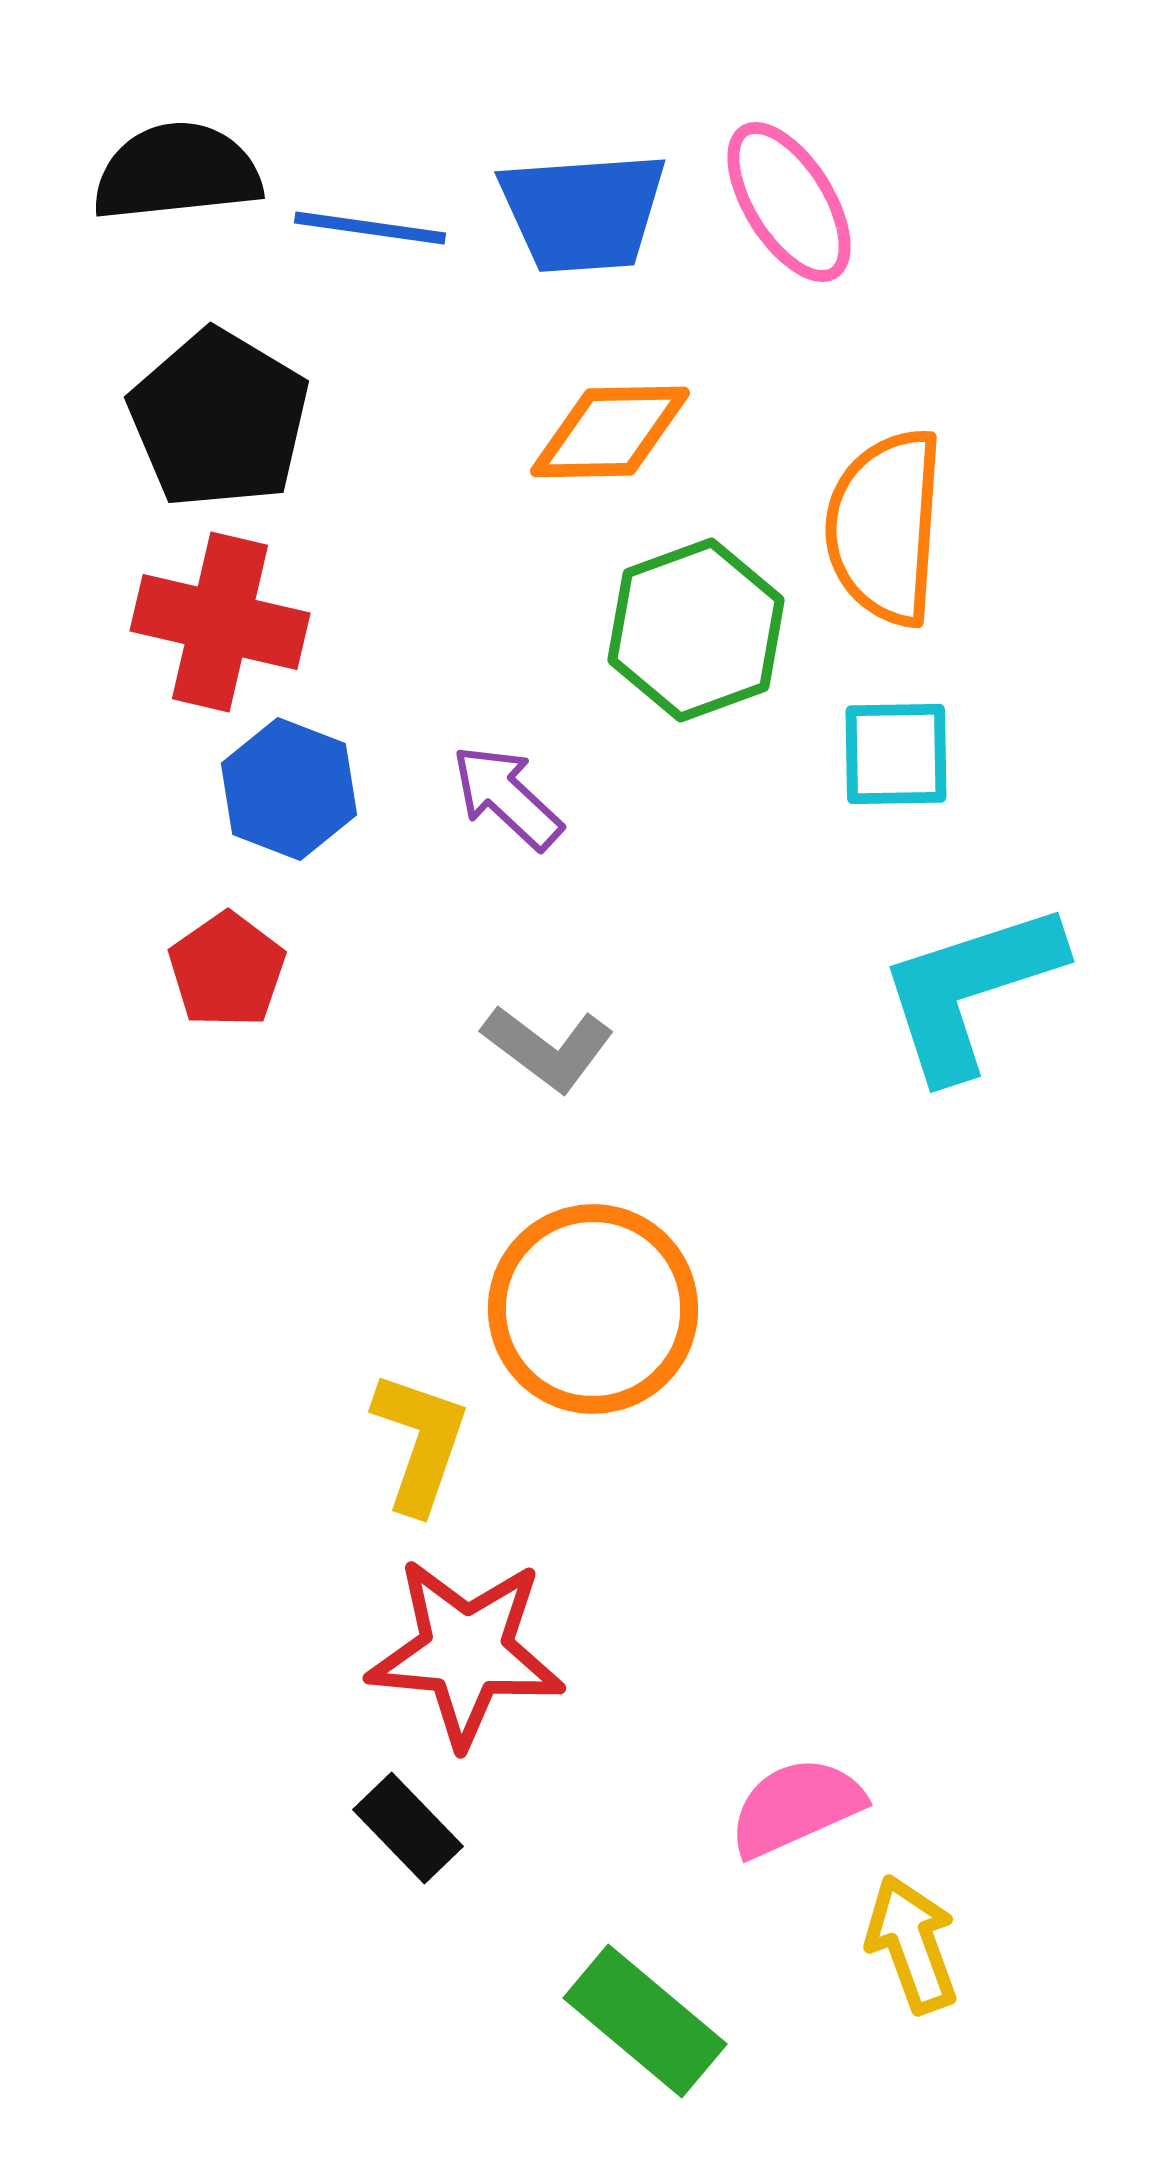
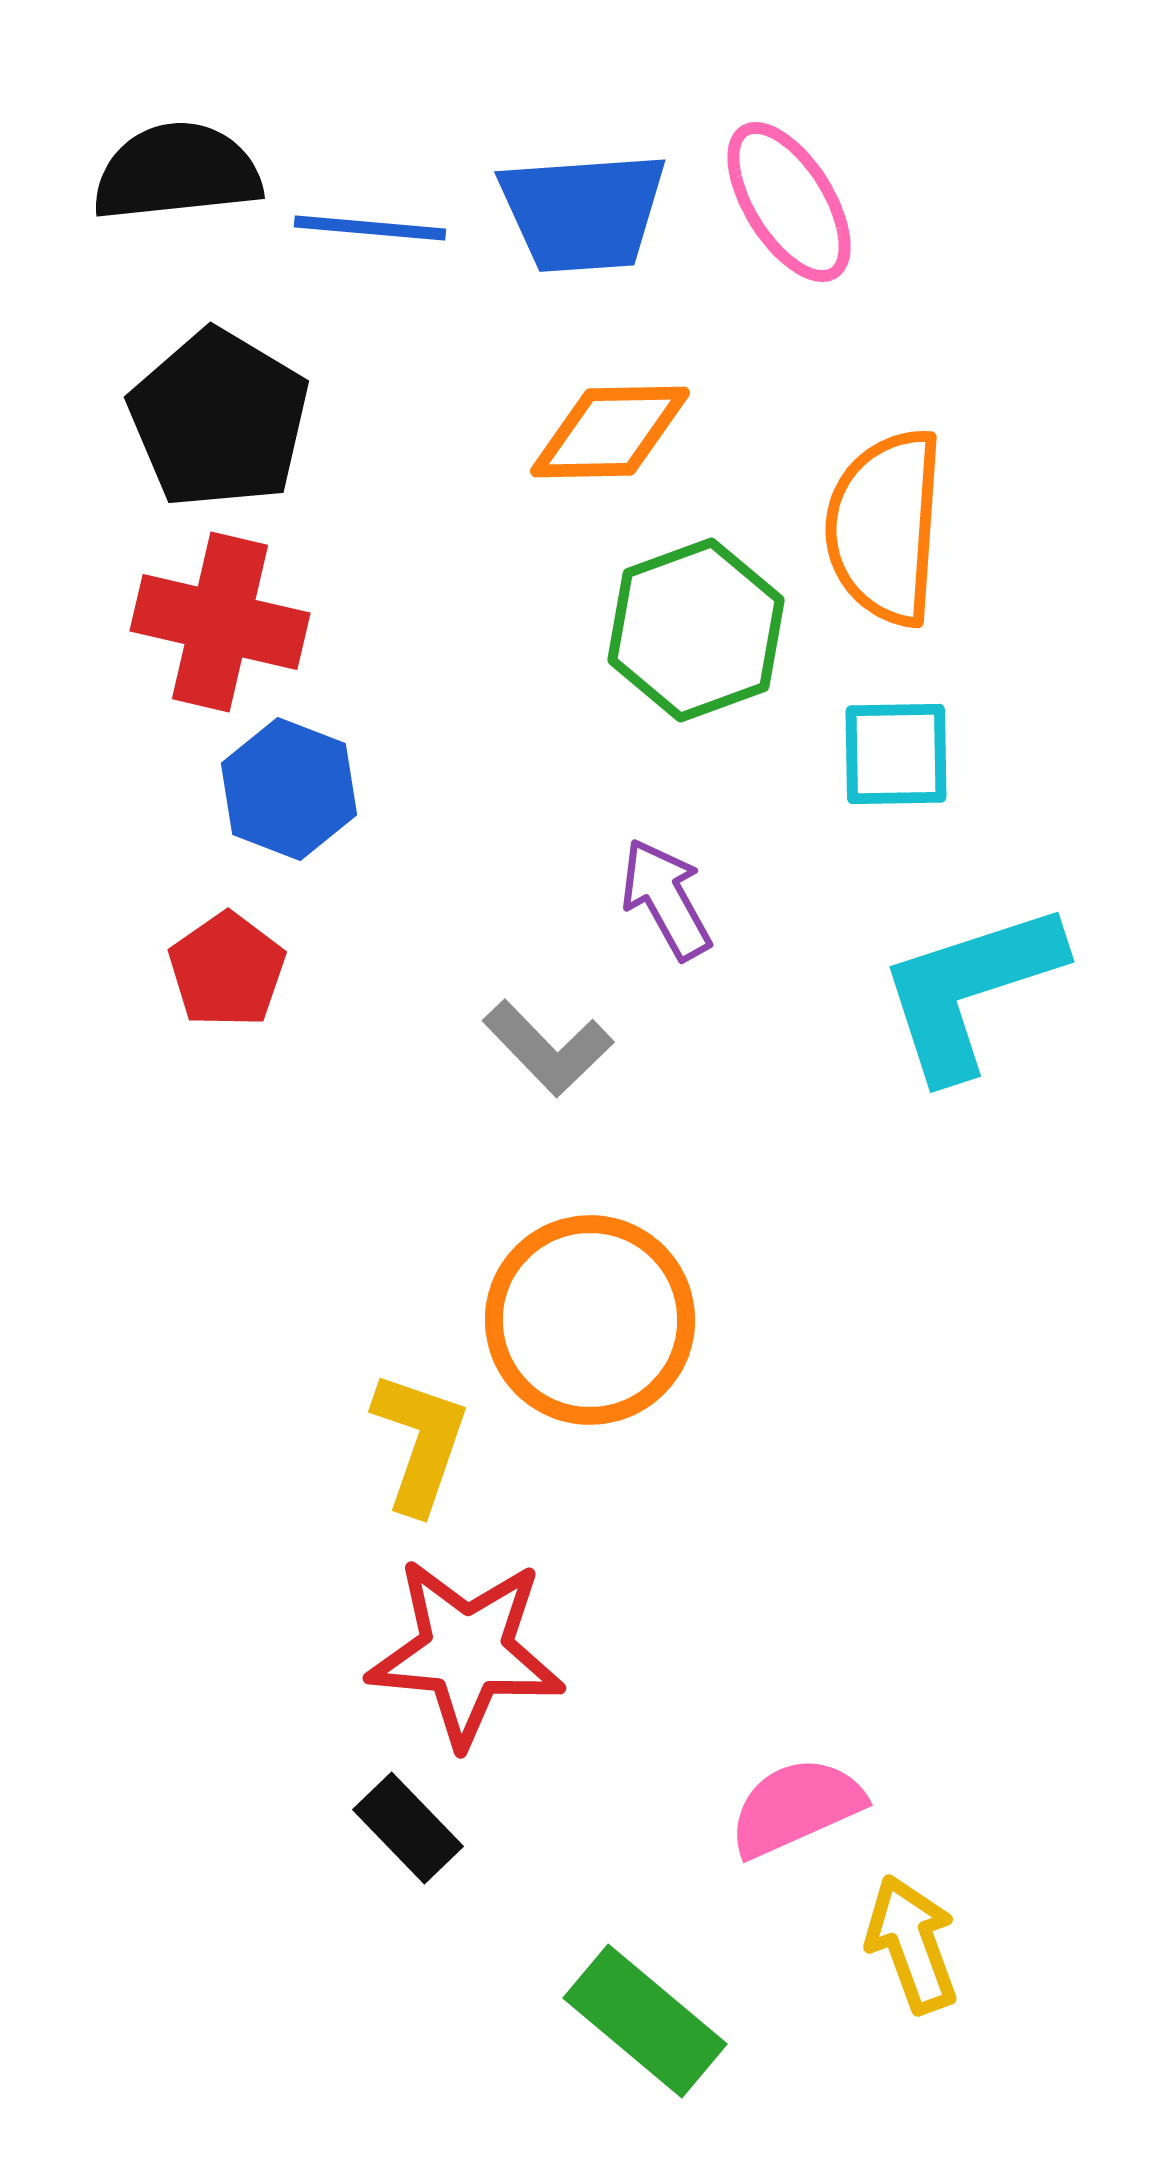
blue line: rotated 3 degrees counterclockwise
purple arrow: moved 159 px right, 102 px down; rotated 18 degrees clockwise
gray L-shape: rotated 9 degrees clockwise
orange circle: moved 3 px left, 11 px down
